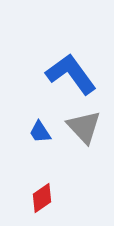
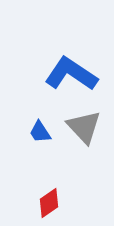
blue L-shape: rotated 20 degrees counterclockwise
red diamond: moved 7 px right, 5 px down
